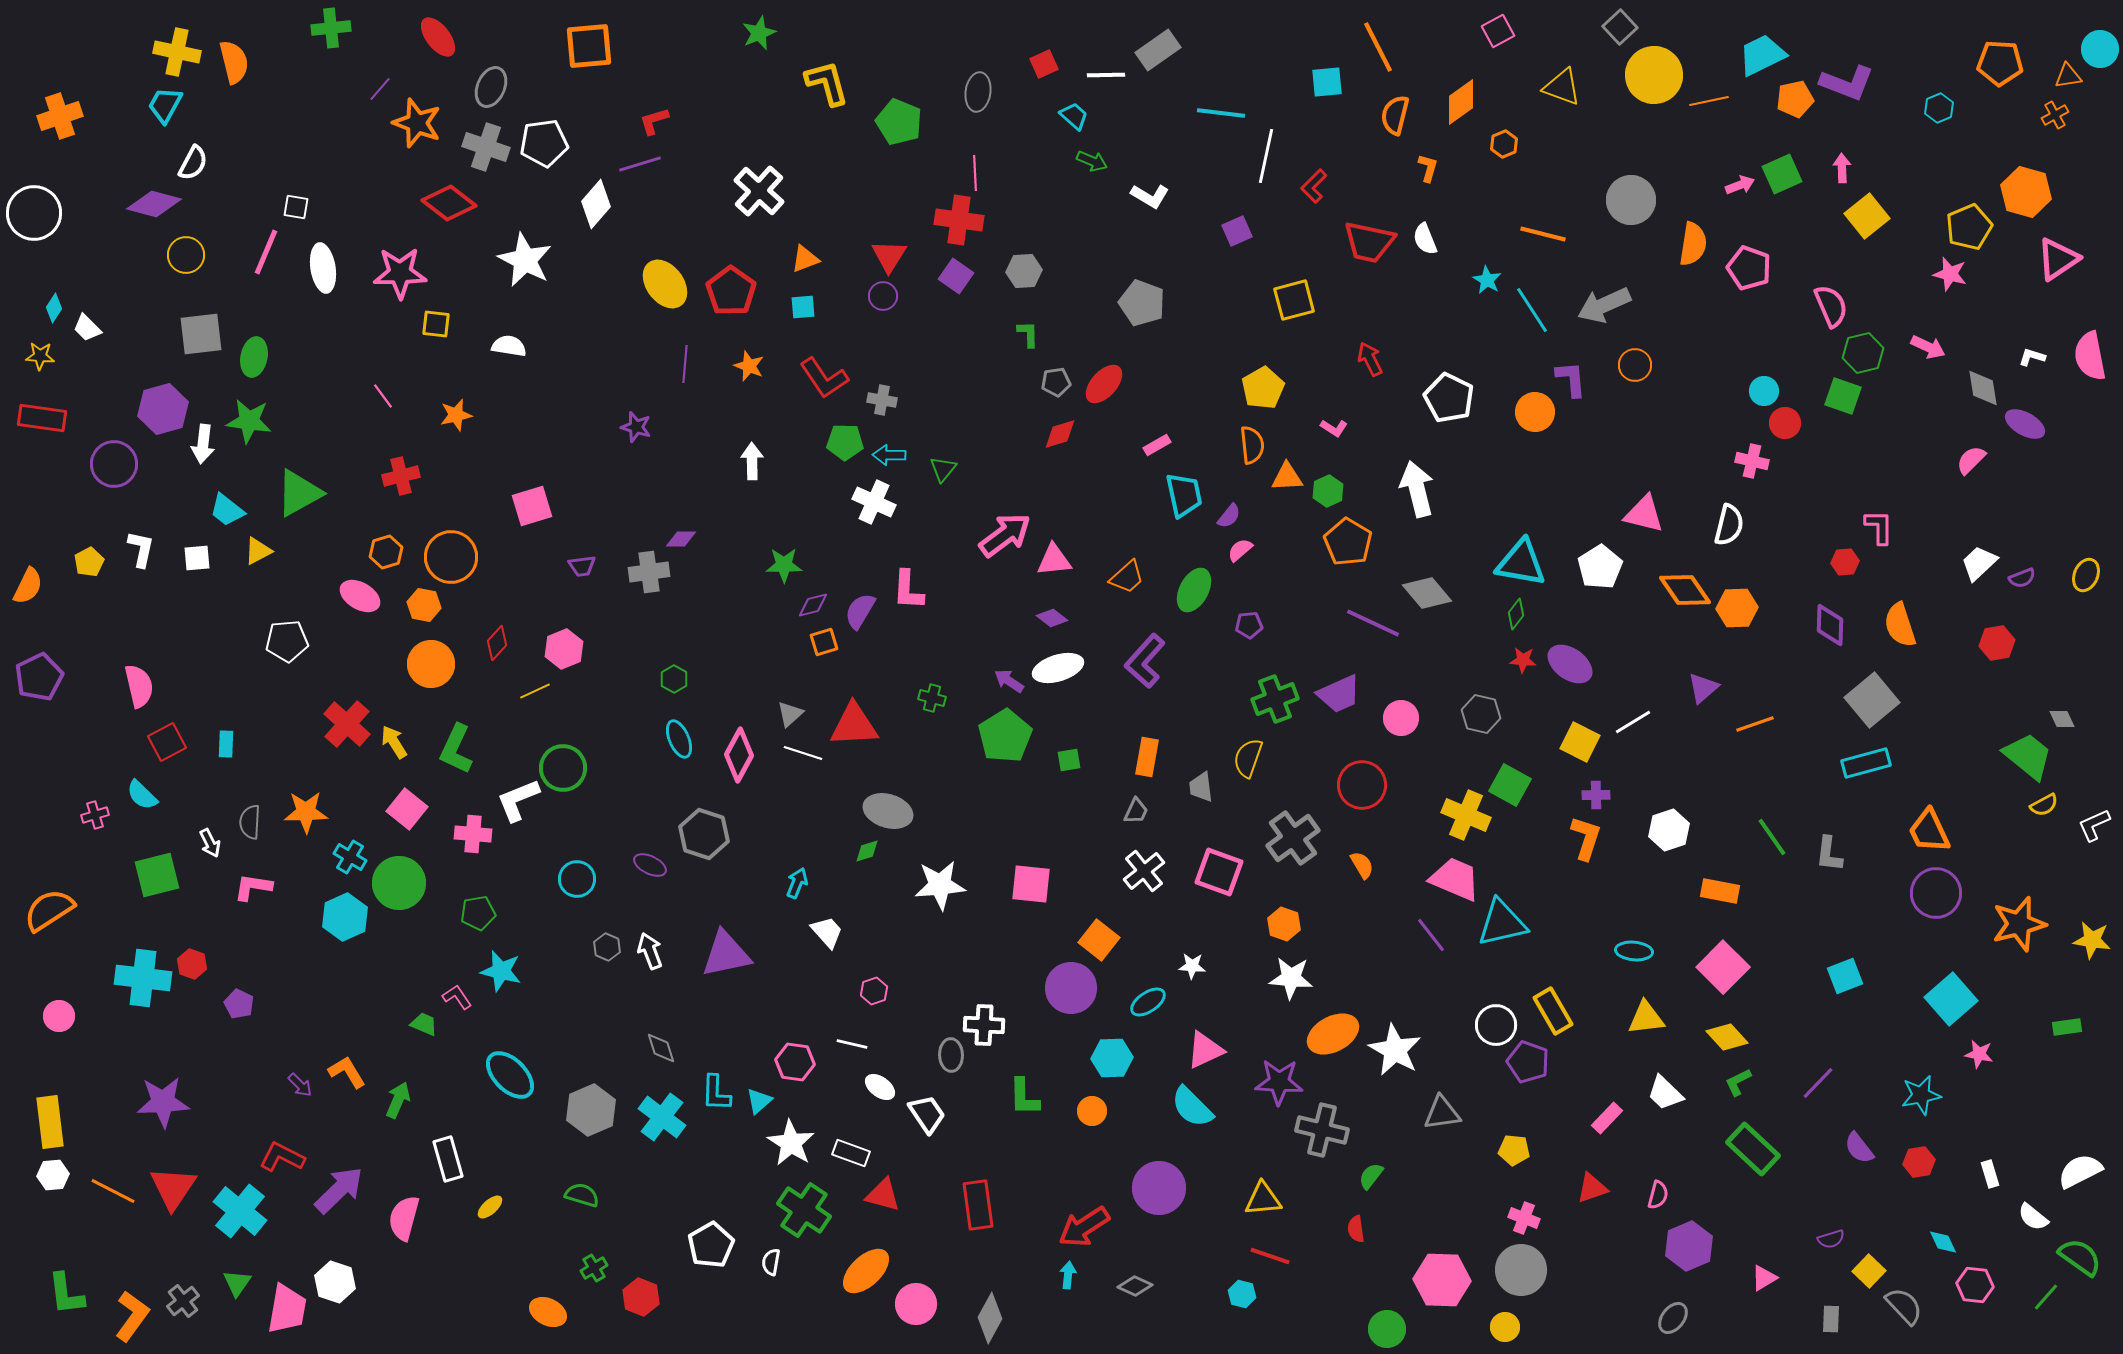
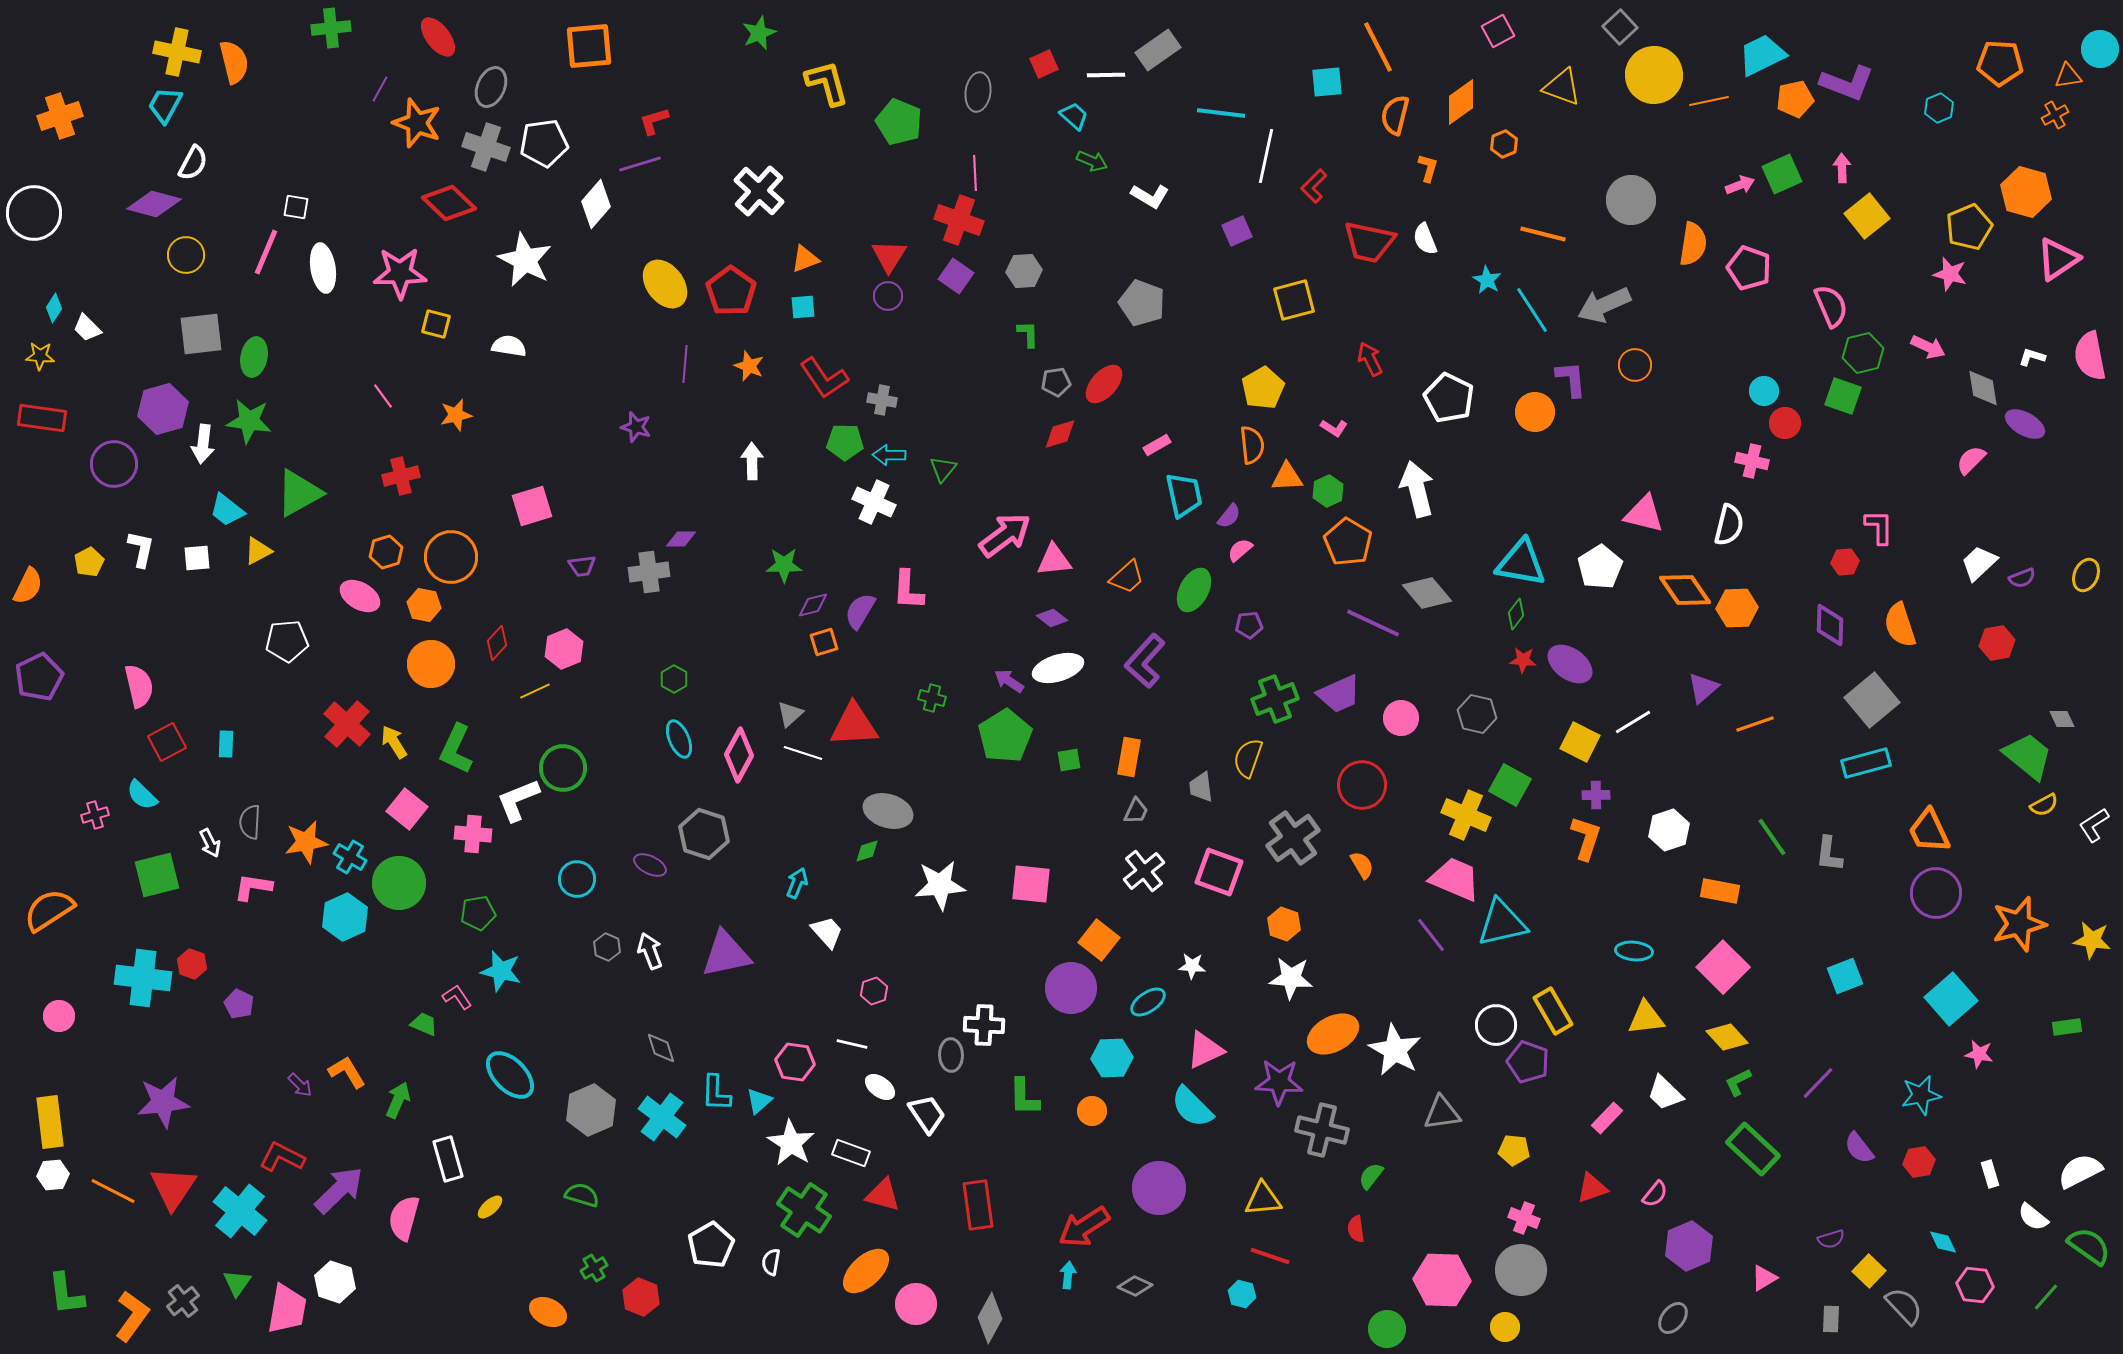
purple line at (380, 89): rotated 12 degrees counterclockwise
red diamond at (449, 203): rotated 6 degrees clockwise
red cross at (959, 220): rotated 12 degrees clockwise
purple circle at (883, 296): moved 5 px right
yellow square at (436, 324): rotated 8 degrees clockwise
gray hexagon at (1481, 714): moved 4 px left
orange rectangle at (1147, 757): moved 18 px left
orange star at (306, 812): moved 30 px down; rotated 9 degrees counterclockwise
white L-shape at (2094, 825): rotated 9 degrees counterclockwise
purple star at (163, 1102): rotated 4 degrees counterclockwise
pink semicircle at (1658, 1195): moved 3 px left, 1 px up; rotated 24 degrees clockwise
green semicircle at (2080, 1257): moved 9 px right, 11 px up
